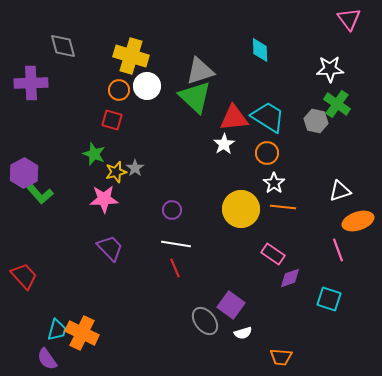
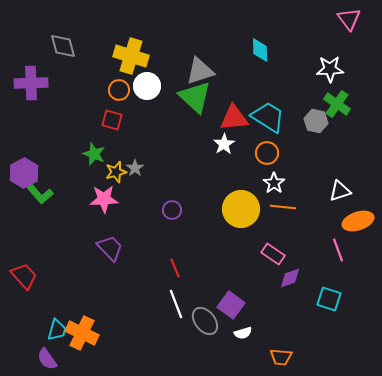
white line at (176, 244): moved 60 px down; rotated 60 degrees clockwise
